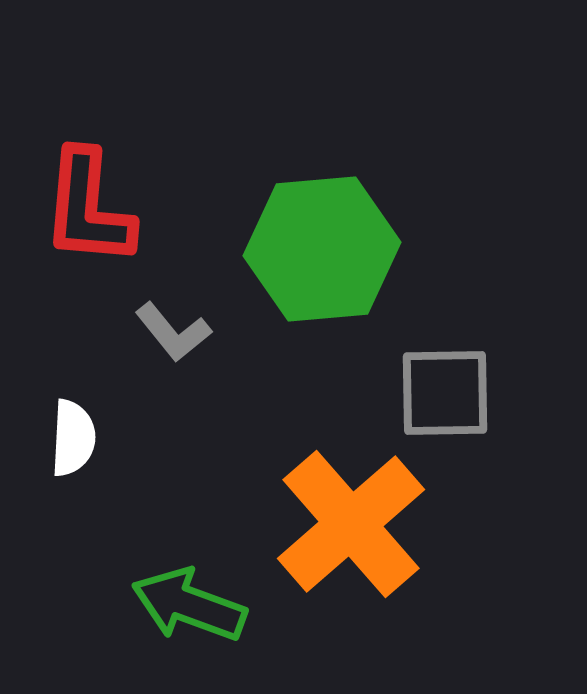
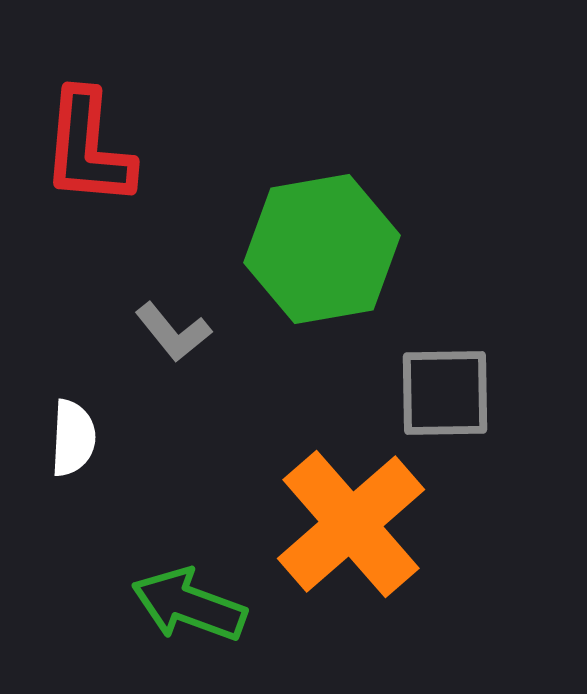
red L-shape: moved 60 px up
green hexagon: rotated 5 degrees counterclockwise
